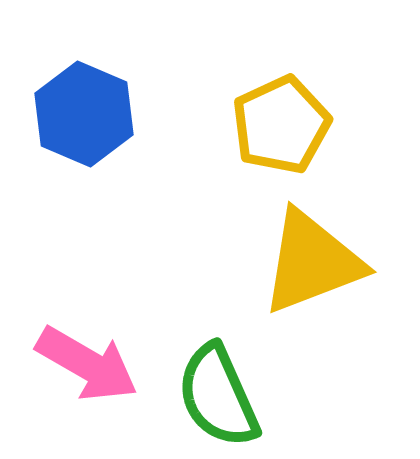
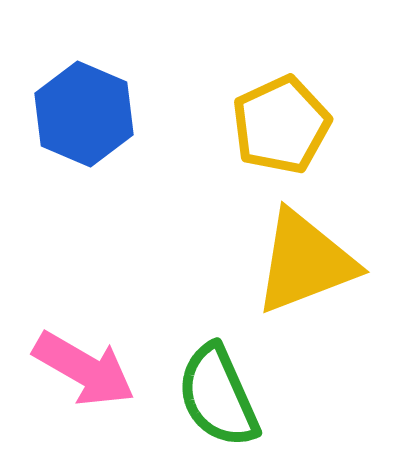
yellow triangle: moved 7 px left
pink arrow: moved 3 px left, 5 px down
